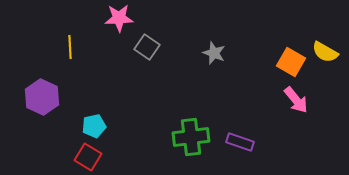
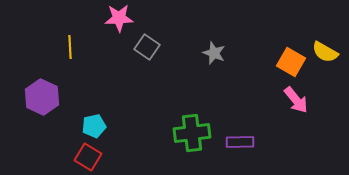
green cross: moved 1 px right, 4 px up
purple rectangle: rotated 20 degrees counterclockwise
